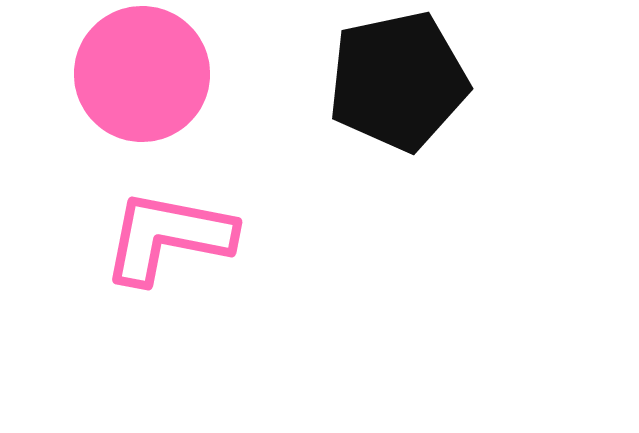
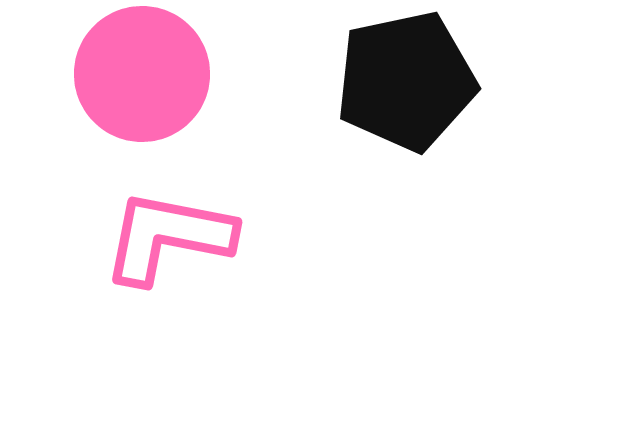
black pentagon: moved 8 px right
